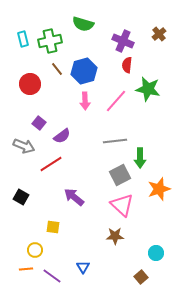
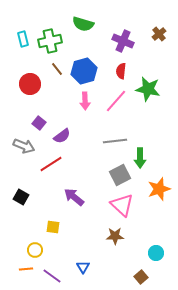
red semicircle: moved 6 px left, 6 px down
